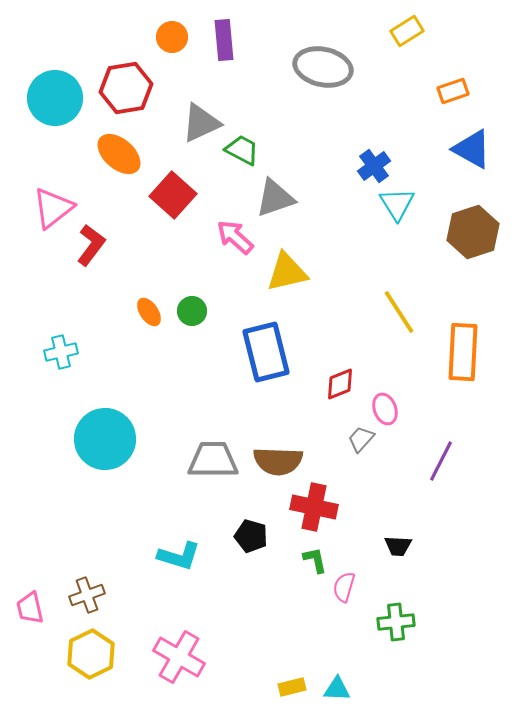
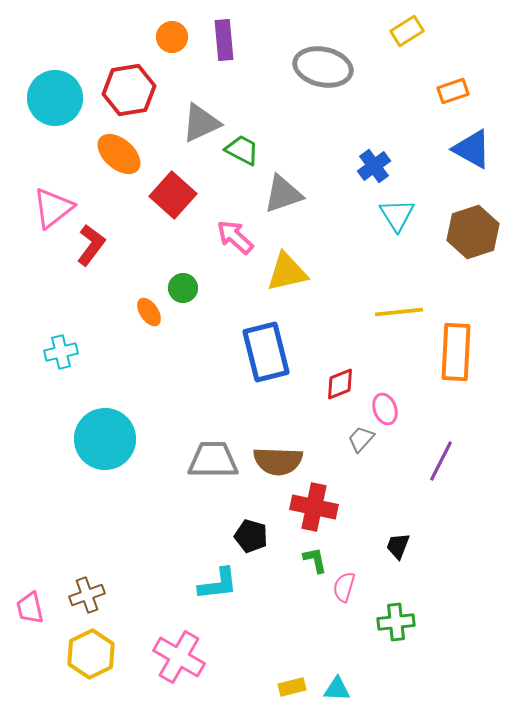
red hexagon at (126, 88): moved 3 px right, 2 px down
gray triangle at (275, 198): moved 8 px right, 4 px up
cyan triangle at (397, 204): moved 11 px down
green circle at (192, 311): moved 9 px left, 23 px up
yellow line at (399, 312): rotated 63 degrees counterclockwise
orange rectangle at (463, 352): moved 7 px left
black trapezoid at (398, 546): rotated 108 degrees clockwise
cyan L-shape at (179, 556): moved 39 px right, 28 px down; rotated 24 degrees counterclockwise
